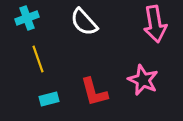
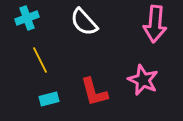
pink arrow: rotated 15 degrees clockwise
yellow line: moved 2 px right, 1 px down; rotated 8 degrees counterclockwise
